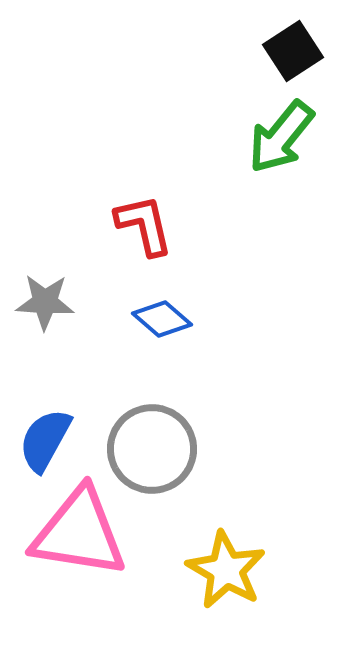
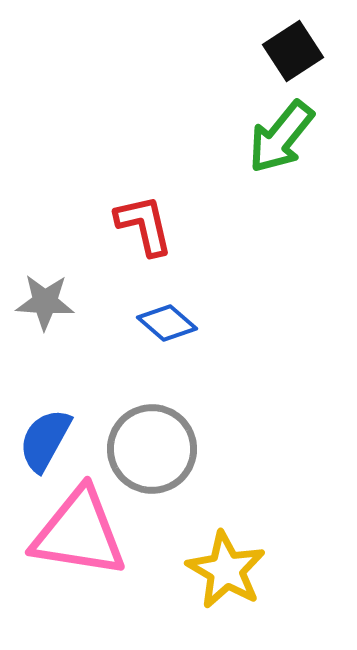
blue diamond: moved 5 px right, 4 px down
